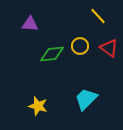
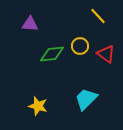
red triangle: moved 3 px left, 6 px down
